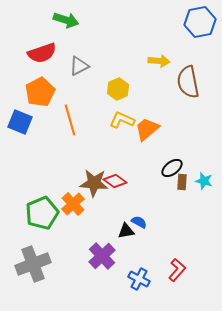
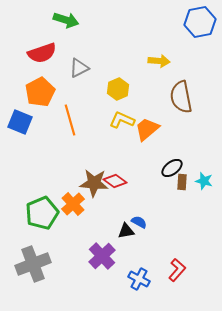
gray triangle: moved 2 px down
brown semicircle: moved 7 px left, 15 px down
